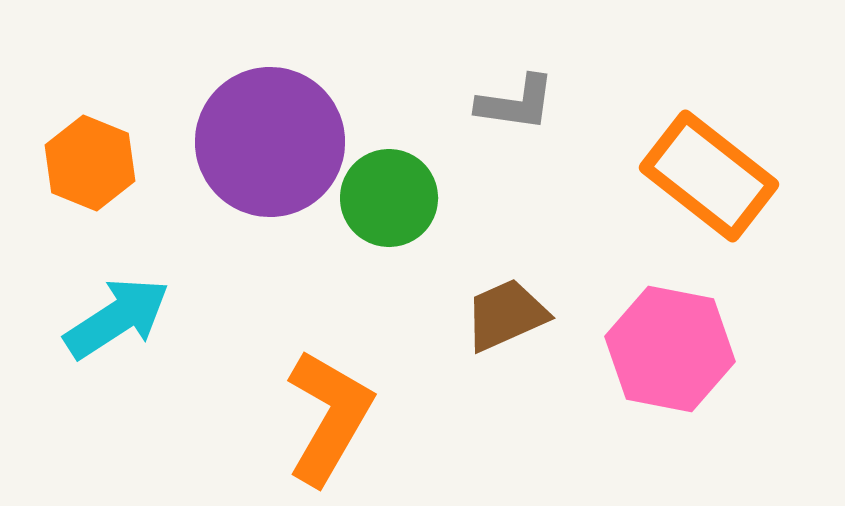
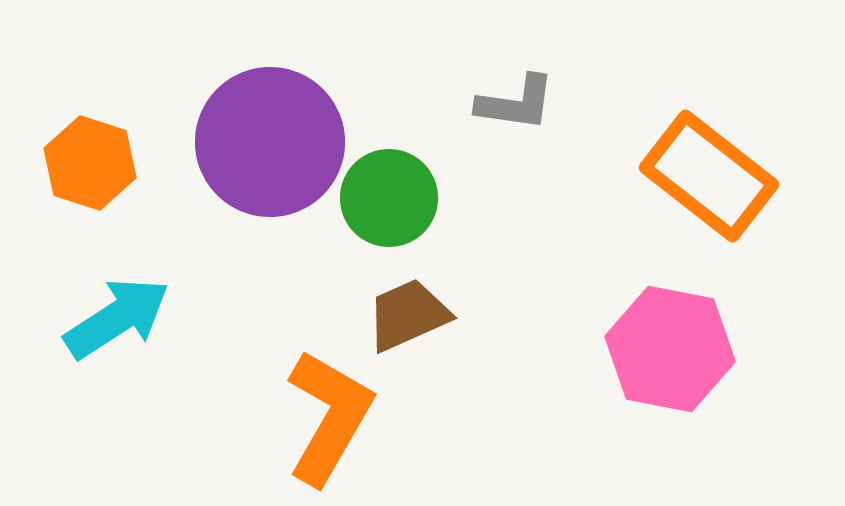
orange hexagon: rotated 4 degrees counterclockwise
brown trapezoid: moved 98 px left
